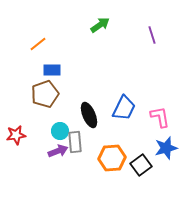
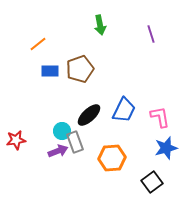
green arrow: rotated 114 degrees clockwise
purple line: moved 1 px left, 1 px up
blue rectangle: moved 2 px left, 1 px down
brown pentagon: moved 35 px right, 25 px up
blue trapezoid: moved 2 px down
black ellipse: rotated 70 degrees clockwise
cyan circle: moved 2 px right
red star: moved 5 px down
gray rectangle: rotated 15 degrees counterclockwise
black square: moved 11 px right, 17 px down
